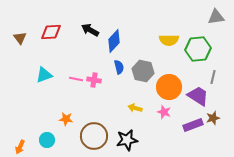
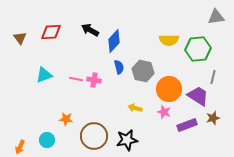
orange circle: moved 2 px down
purple rectangle: moved 6 px left
